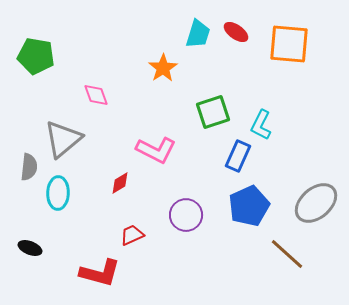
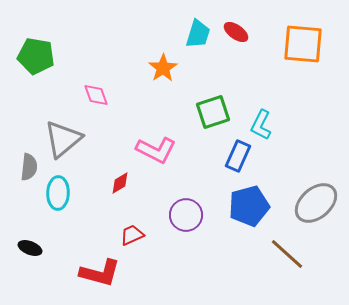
orange square: moved 14 px right
blue pentagon: rotated 9 degrees clockwise
